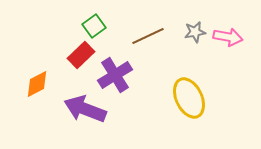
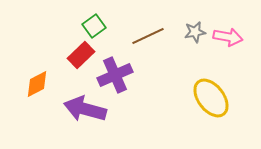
purple cross: rotated 8 degrees clockwise
yellow ellipse: moved 22 px right; rotated 12 degrees counterclockwise
purple arrow: rotated 6 degrees counterclockwise
